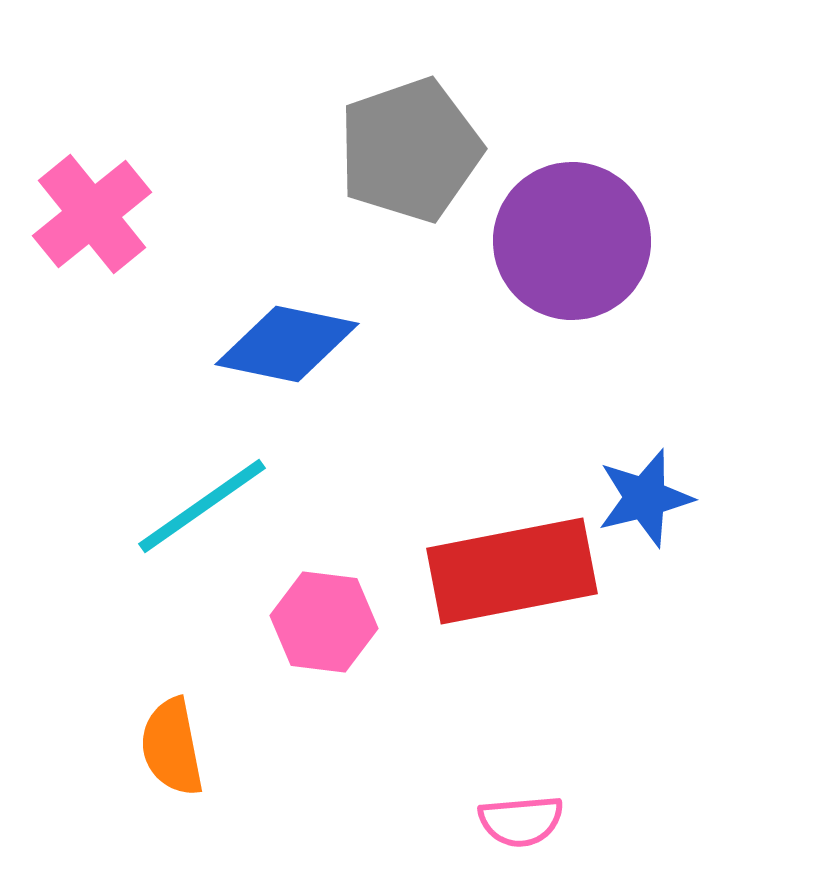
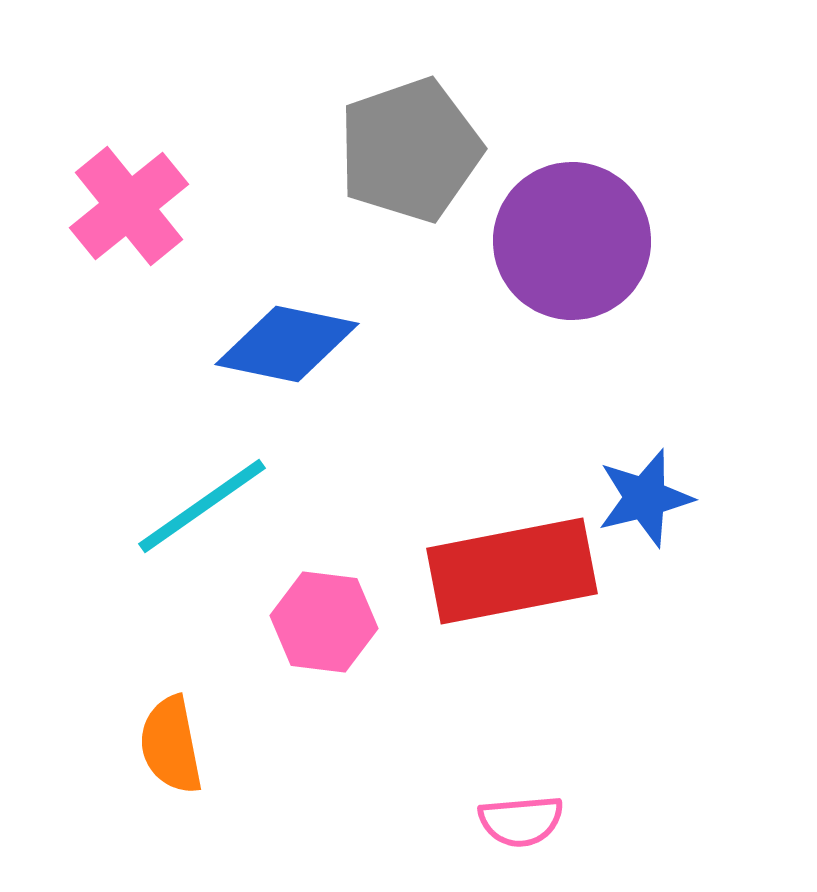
pink cross: moved 37 px right, 8 px up
orange semicircle: moved 1 px left, 2 px up
